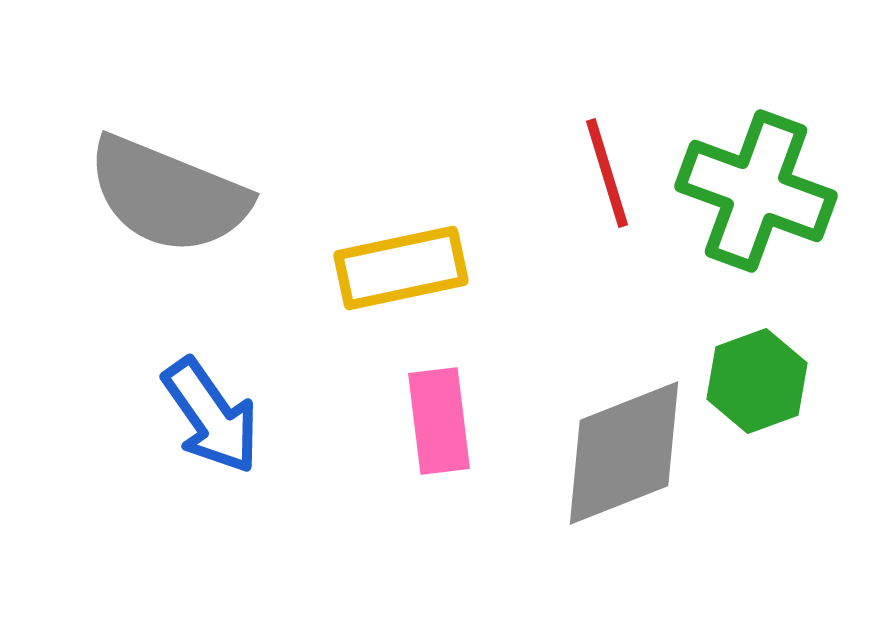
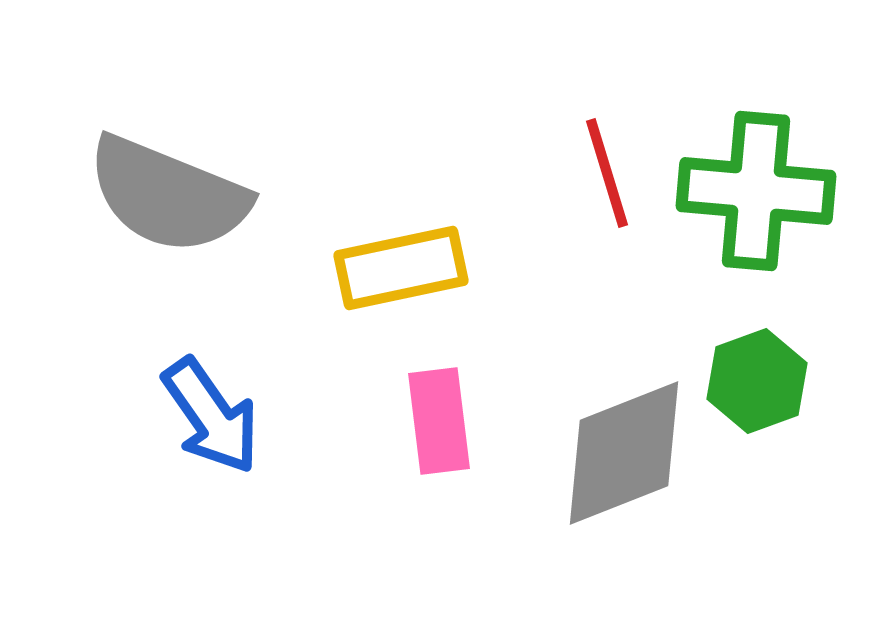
green cross: rotated 15 degrees counterclockwise
